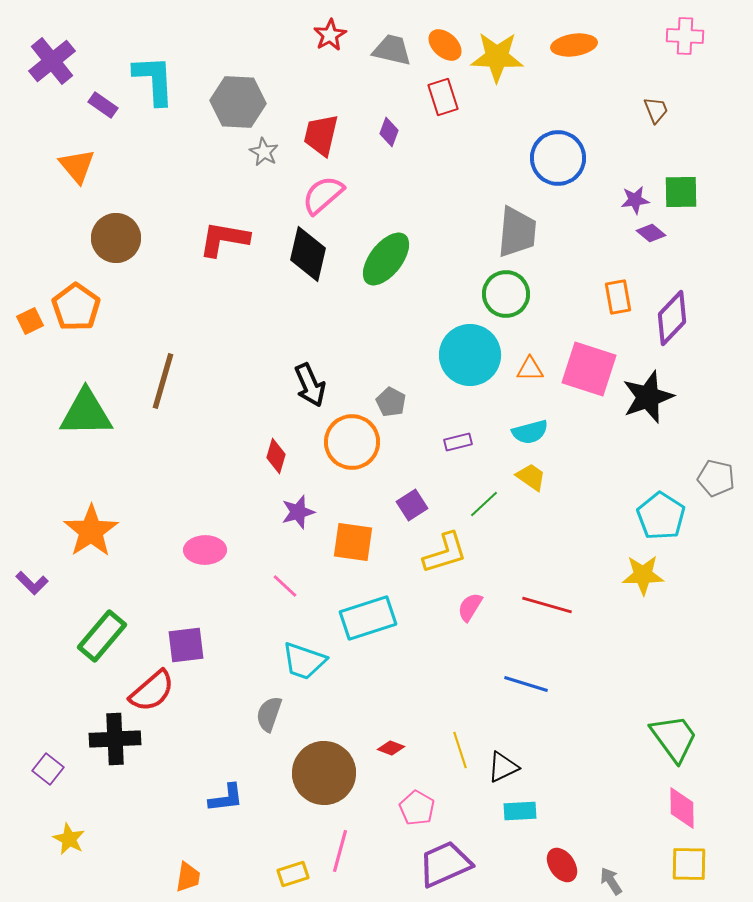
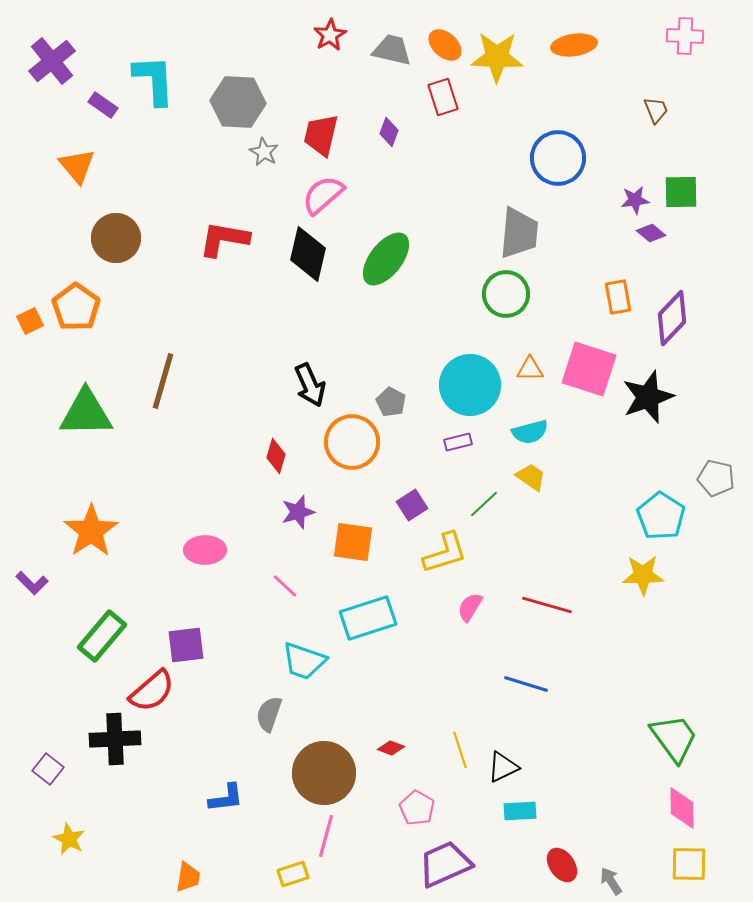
gray trapezoid at (517, 232): moved 2 px right, 1 px down
cyan circle at (470, 355): moved 30 px down
pink line at (340, 851): moved 14 px left, 15 px up
